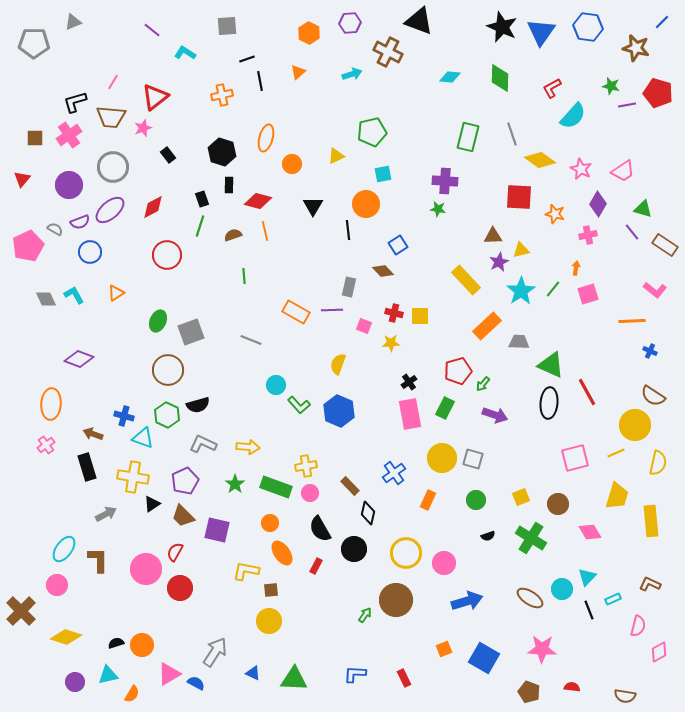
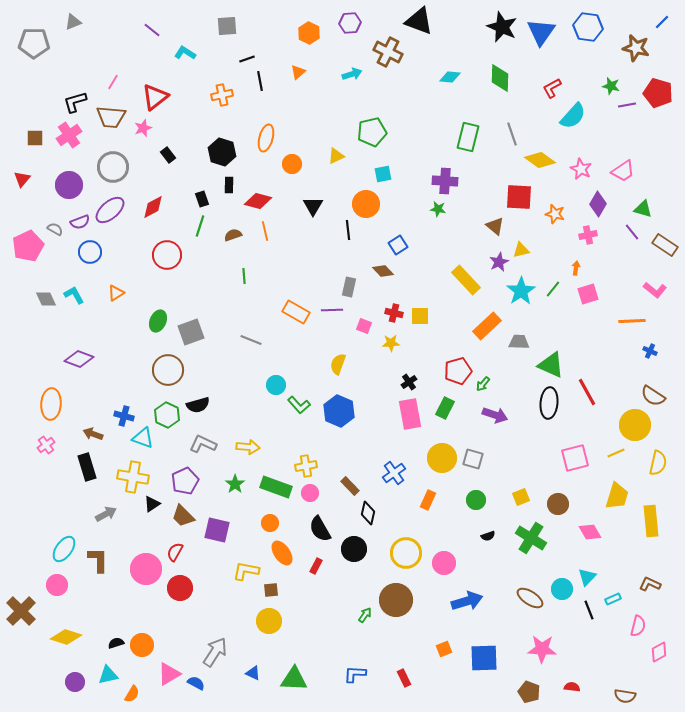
brown triangle at (493, 236): moved 2 px right, 10 px up; rotated 42 degrees clockwise
blue square at (484, 658): rotated 32 degrees counterclockwise
